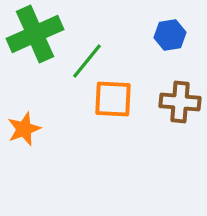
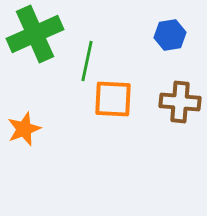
green line: rotated 27 degrees counterclockwise
